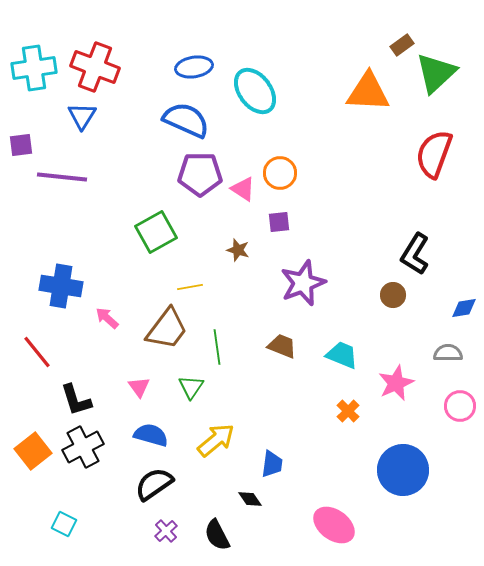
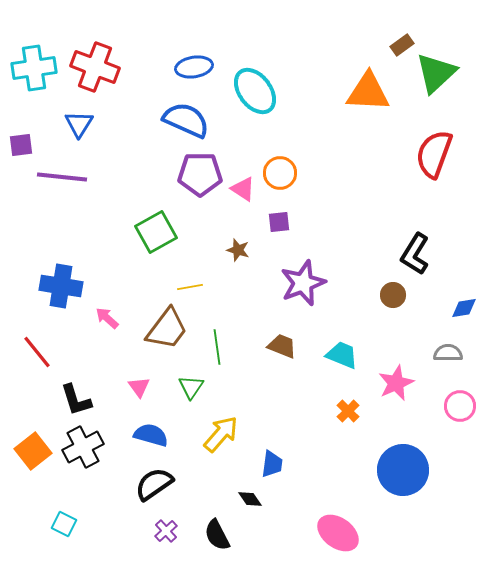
blue triangle at (82, 116): moved 3 px left, 8 px down
yellow arrow at (216, 440): moved 5 px right, 6 px up; rotated 9 degrees counterclockwise
pink ellipse at (334, 525): moved 4 px right, 8 px down
